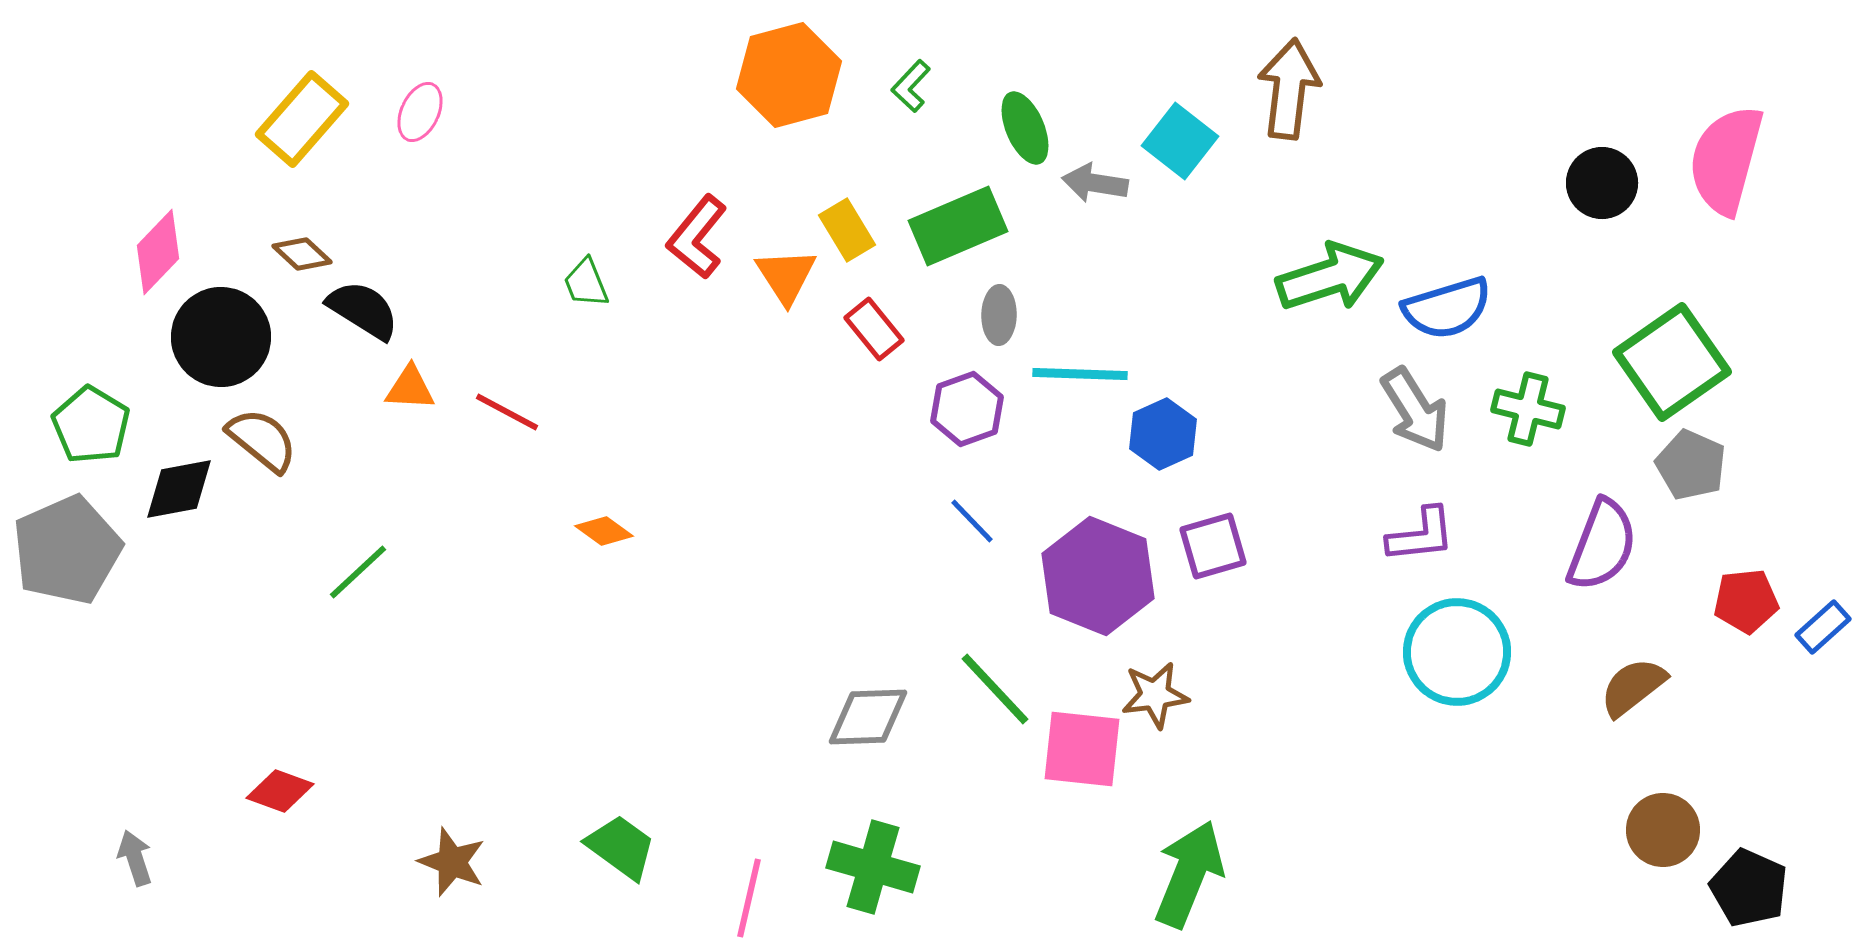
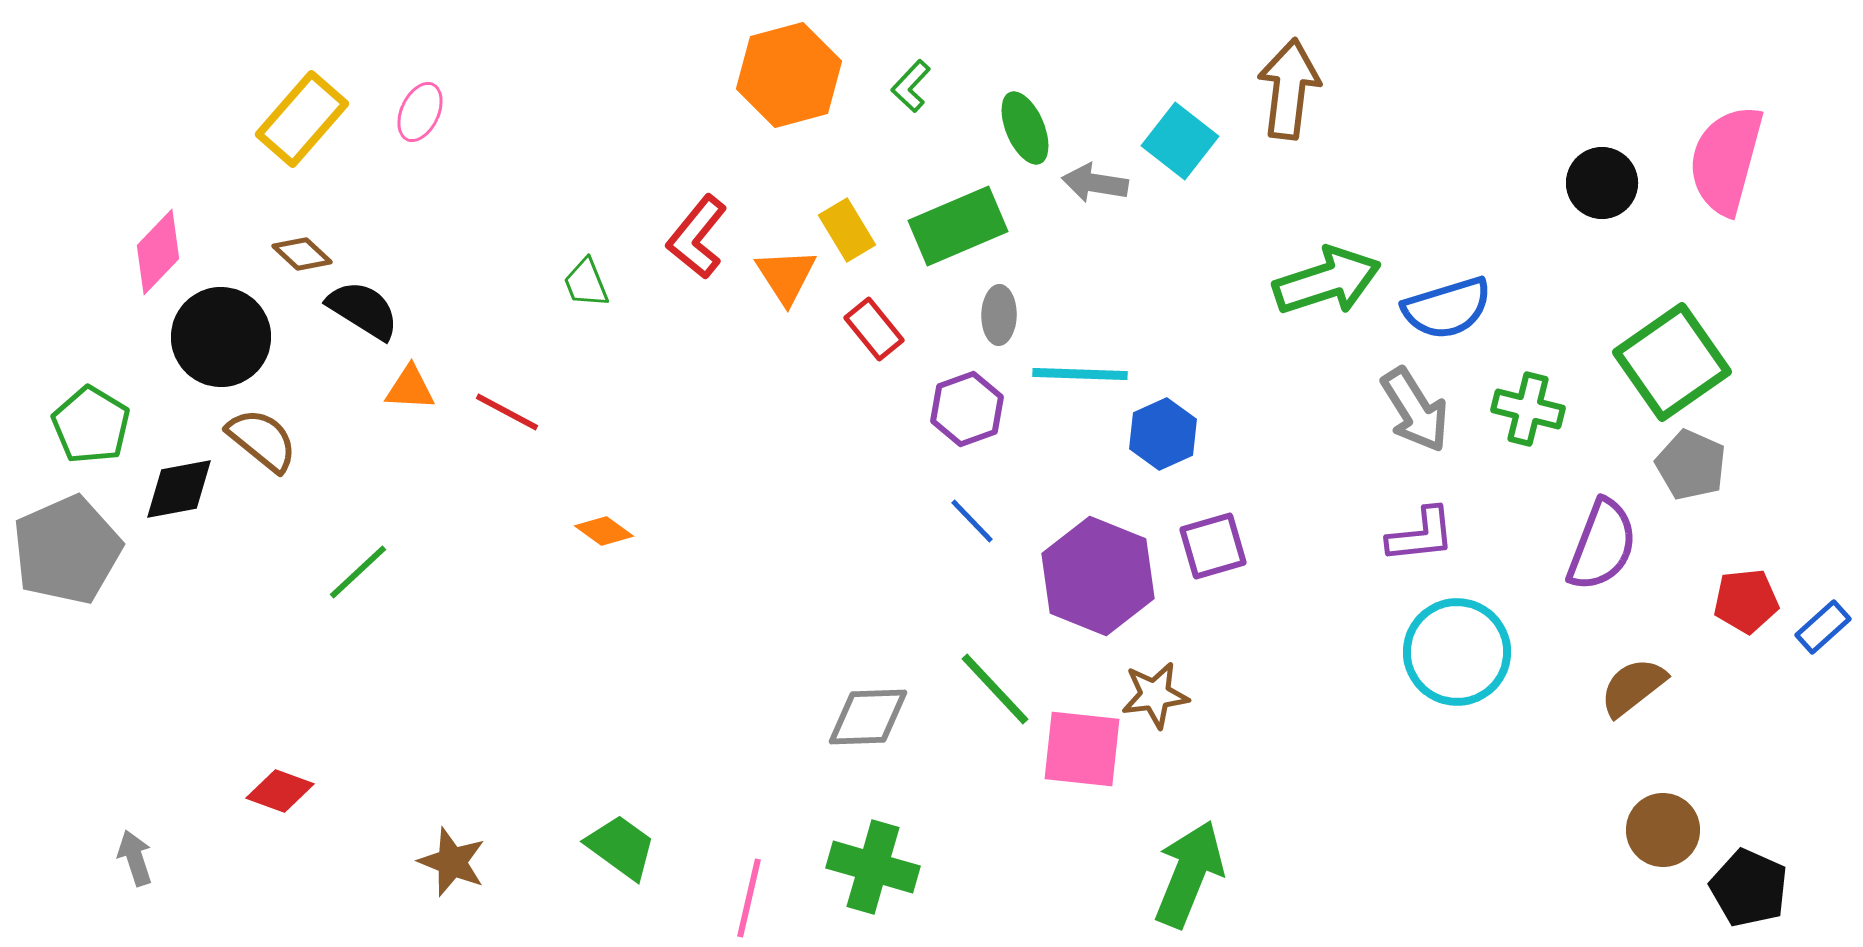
green arrow at (1330, 277): moved 3 px left, 4 px down
